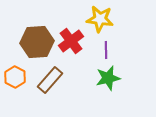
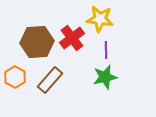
red cross: moved 1 px right, 3 px up
green star: moved 3 px left, 1 px up
